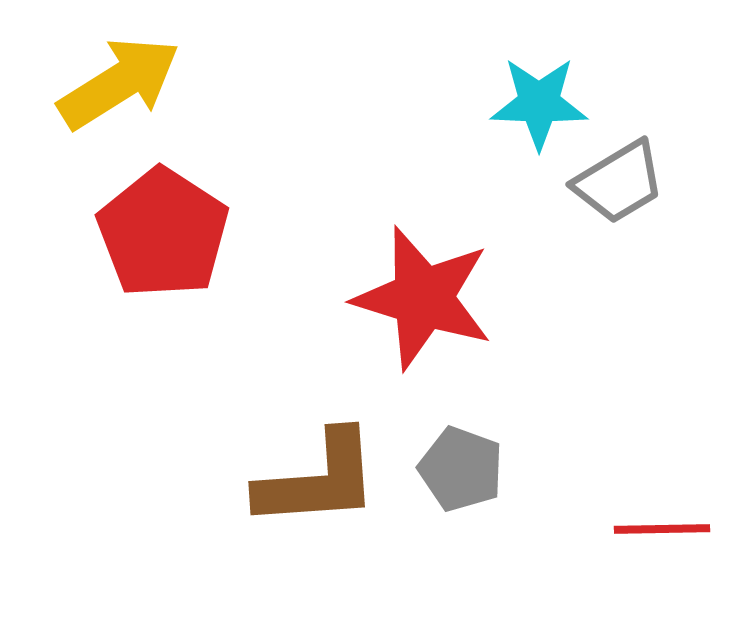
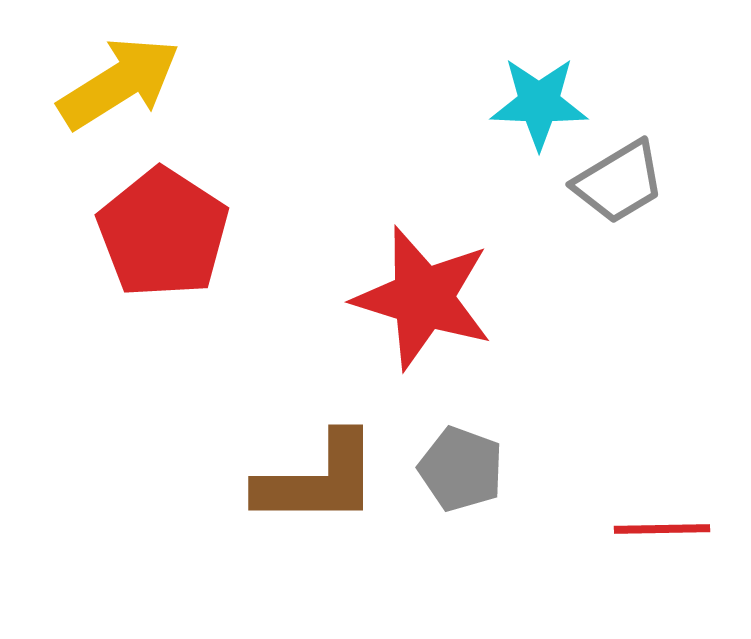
brown L-shape: rotated 4 degrees clockwise
